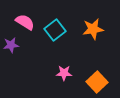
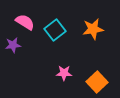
purple star: moved 2 px right
